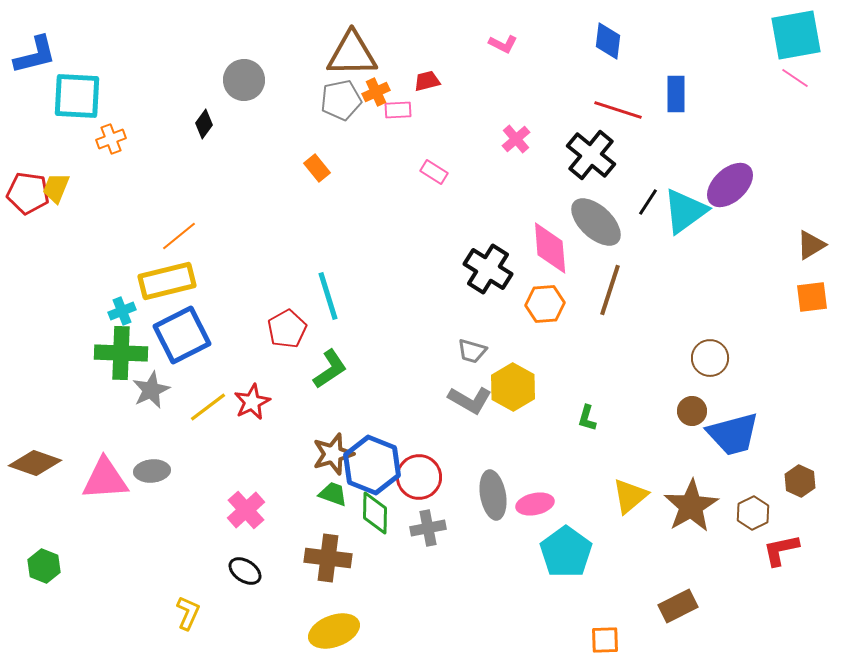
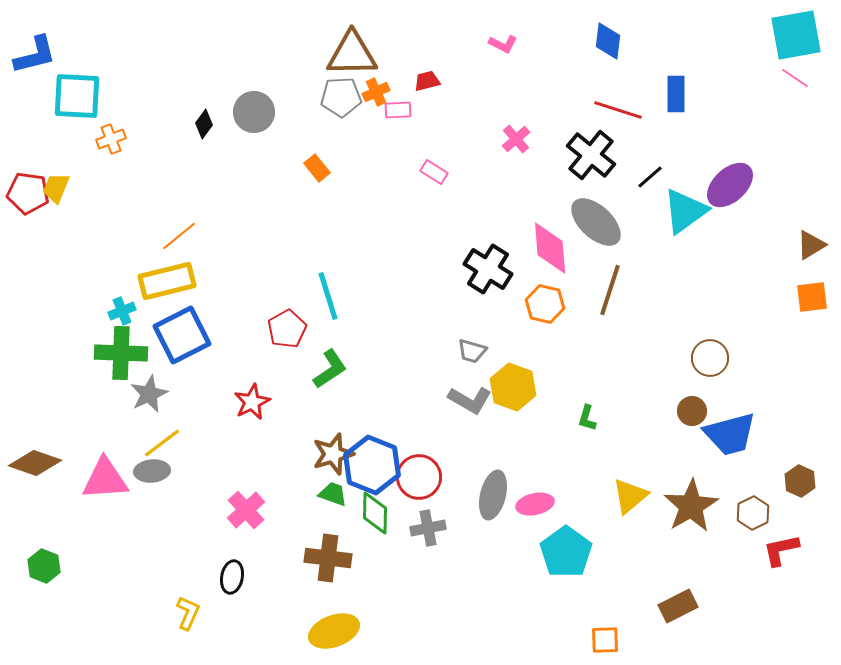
gray circle at (244, 80): moved 10 px right, 32 px down
gray pentagon at (341, 100): moved 3 px up; rotated 9 degrees clockwise
black line at (648, 202): moved 2 px right, 25 px up; rotated 16 degrees clockwise
orange hexagon at (545, 304): rotated 18 degrees clockwise
yellow hexagon at (513, 387): rotated 9 degrees counterclockwise
gray star at (151, 390): moved 2 px left, 4 px down
yellow line at (208, 407): moved 46 px left, 36 px down
blue trapezoid at (733, 434): moved 3 px left
gray ellipse at (493, 495): rotated 24 degrees clockwise
black ellipse at (245, 571): moved 13 px left, 6 px down; rotated 68 degrees clockwise
